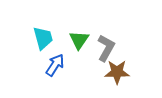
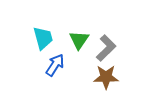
gray L-shape: rotated 16 degrees clockwise
brown star: moved 11 px left, 5 px down
